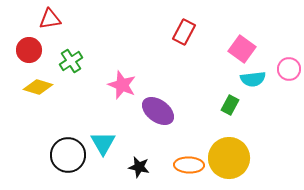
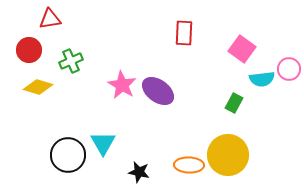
red rectangle: moved 1 px down; rotated 25 degrees counterclockwise
green cross: rotated 10 degrees clockwise
cyan semicircle: moved 9 px right
pink star: rotated 8 degrees clockwise
green rectangle: moved 4 px right, 2 px up
purple ellipse: moved 20 px up
yellow circle: moved 1 px left, 3 px up
black star: moved 5 px down
